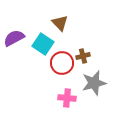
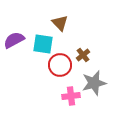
purple semicircle: moved 2 px down
cyan square: rotated 25 degrees counterclockwise
brown cross: moved 1 px up; rotated 24 degrees counterclockwise
red circle: moved 2 px left, 2 px down
pink cross: moved 4 px right, 2 px up; rotated 12 degrees counterclockwise
